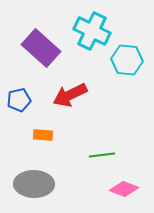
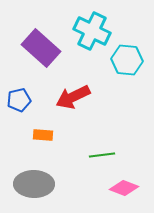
red arrow: moved 3 px right, 2 px down
pink diamond: moved 1 px up
